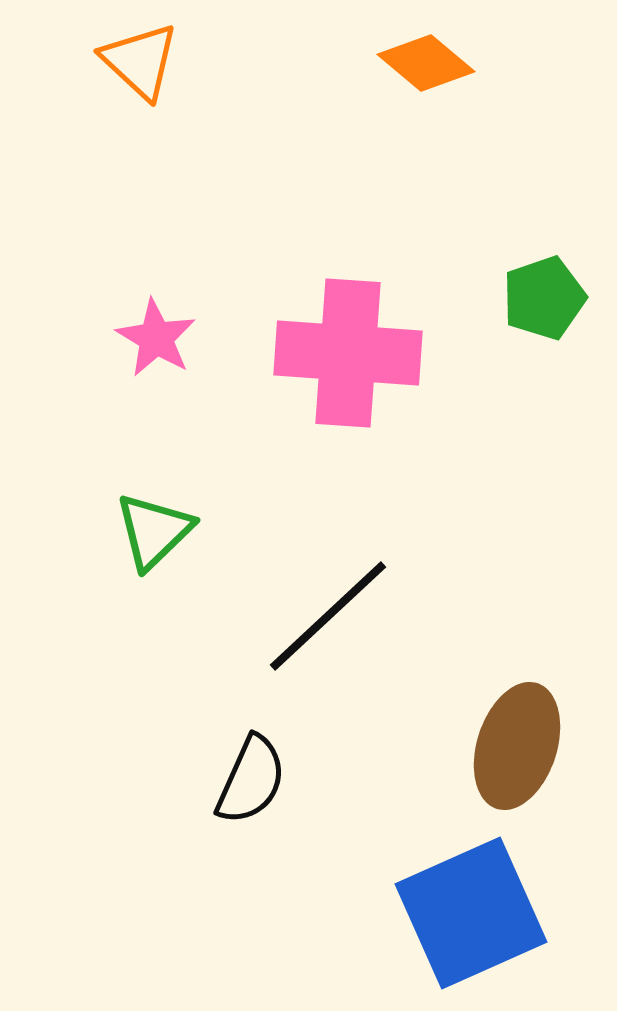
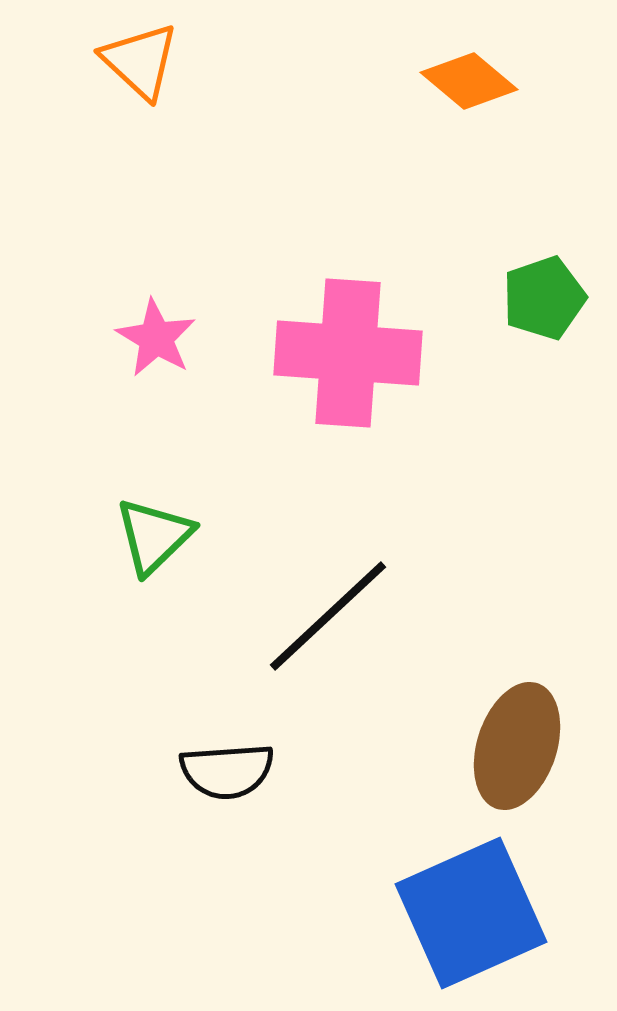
orange diamond: moved 43 px right, 18 px down
green triangle: moved 5 px down
black semicircle: moved 24 px left, 9 px up; rotated 62 degrees clockwise
